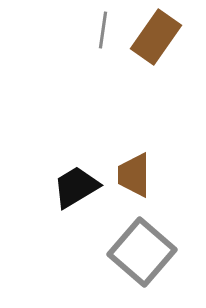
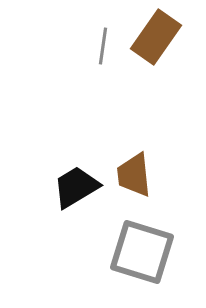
gray line: moved 16 px down
brown trapezoid: rotated 6 degrees counterclockwise
gray square: rotated 24 degrees counterclockwise
